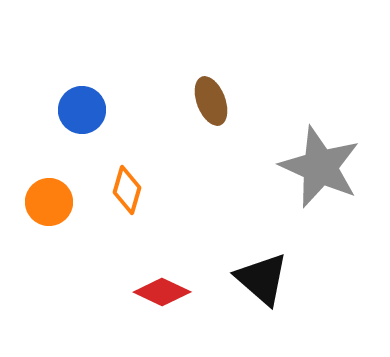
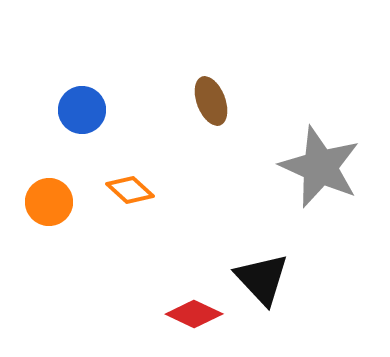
orange diamond: moved 3 px right; rotated 63 degrees counterclockwise
black triangle: rotated 6 degrees clockwise
red diamond: moved 32 px right, 22 px down
